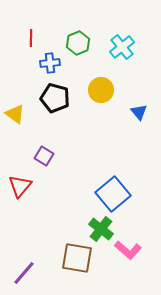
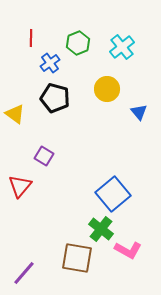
blue cross: rotated 30 degrees counterclockwise
yellow circle: moved 6 px right, 1 px up
pink L-shape: rotated 12 degrees counterclockwise
